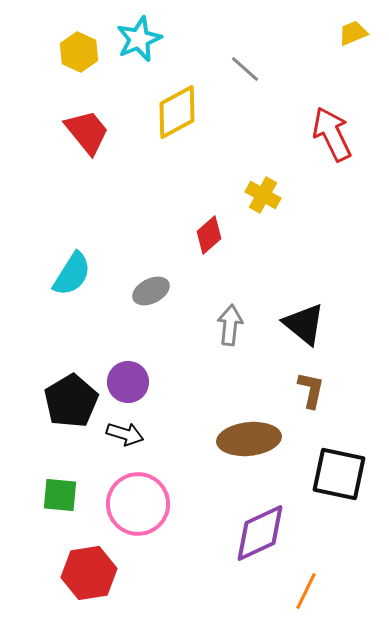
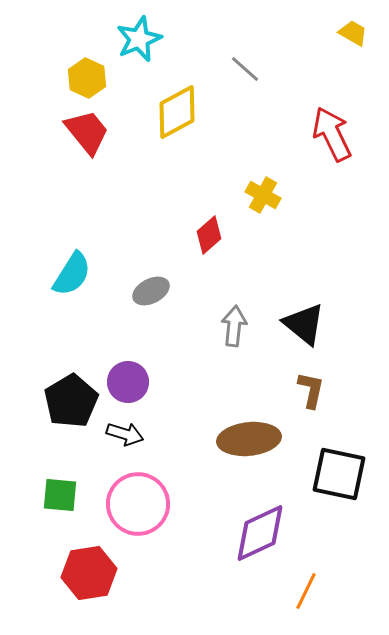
yellow trapezoid: rotated 52 degrees clockwise
yellow hexagon: moved 8 px right, 26 px down
gray arrow: moved 4 px right, 1 px down
